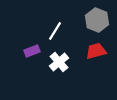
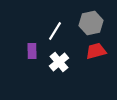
gray hexagon: moved 6 px left, 3 px down; rotated 25 degrees clockwise
purple rectangle: rotated 70 degrees counterclockwise
